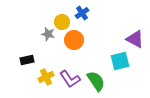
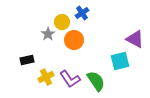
gray star: rotated 24 degrees clockwise
